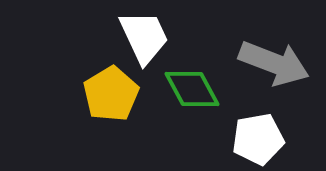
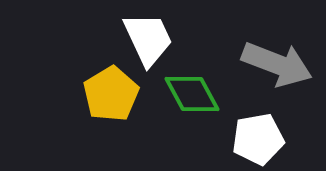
white trapezoid: moved 4 px right, 2 px down
gray arrow: moved 3 px right, 1 px down
green diamond: moved 5 px down
